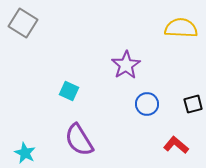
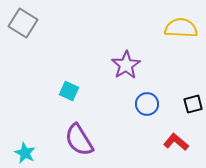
red L-shape: moved 3 px up
